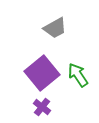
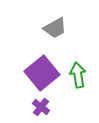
green arrow: rotated 25 degrees clockwise
purple cross: moved 1 px left
